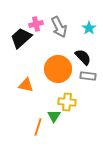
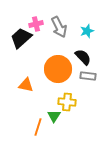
cyan star: moved 2 px left, 3 px down; rotated 16 degrees clockwise
